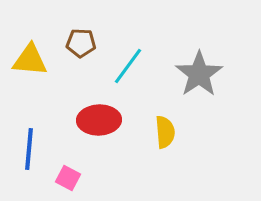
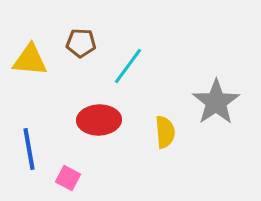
gray star: moved 17 px right, 28 px down
blue line: rotated 15 degrees counterclockwise
